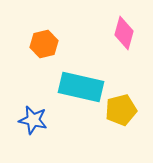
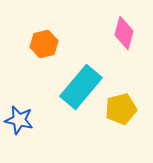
cyan rectangle: rotated 63 degrees counterclockwise
yellow pentagon: moved 1 px up
blue star: moved 14 px left
